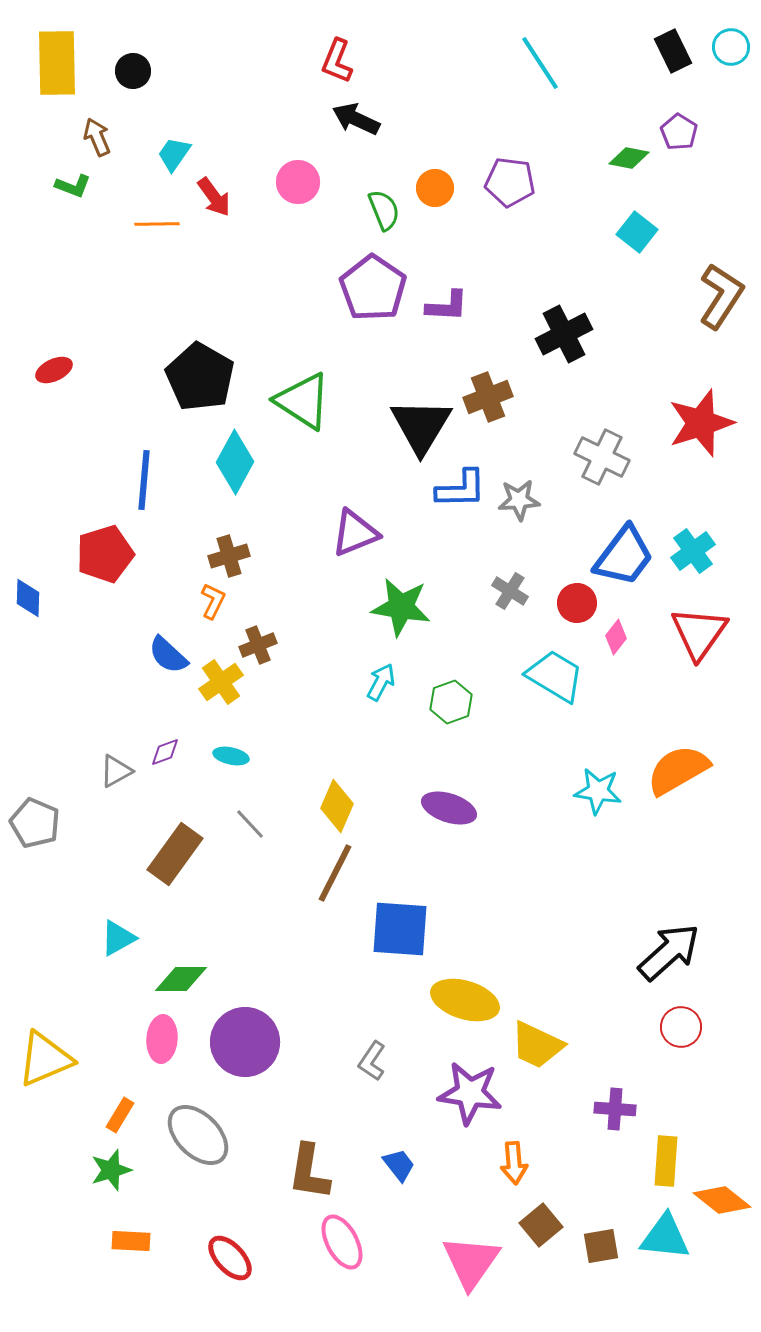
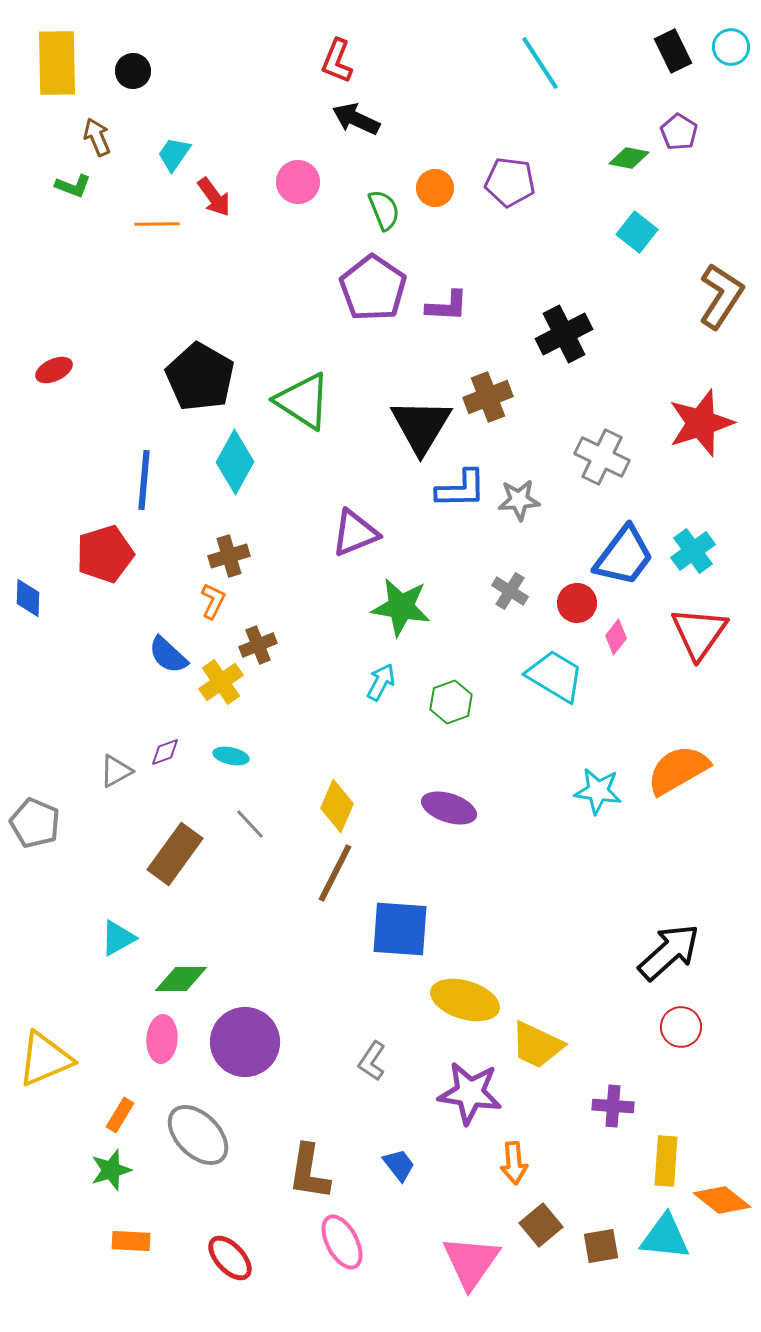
purple cross at (615, 1109): moved 2 px left, 3 px up
